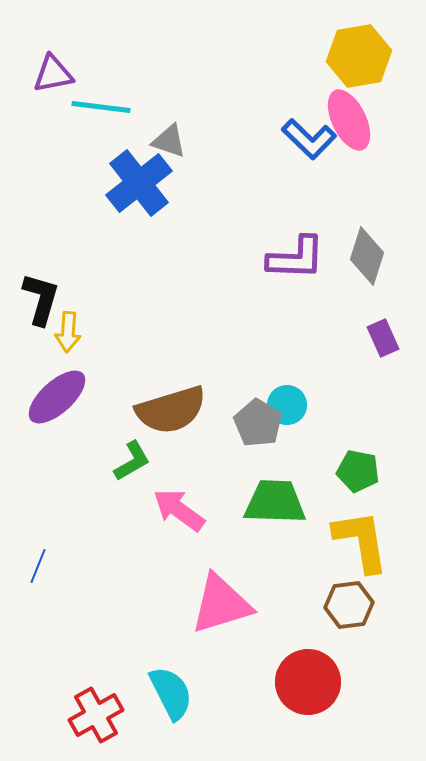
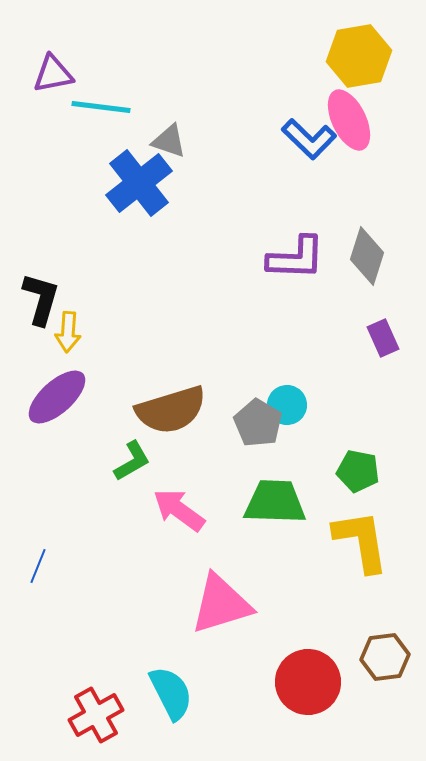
brown hexagon: moved 36 px right, 52 px down
